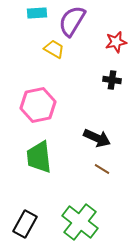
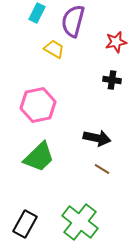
cyan rectangle: rotated 60 degrees counterclockwise
purple semicircle: moved 1 px right; rotated 16 degrees counterclockwise
black arrow: rotated 12 degrees counterclockwise
green trapezoid: rotated 128 degrees counterclockwise
